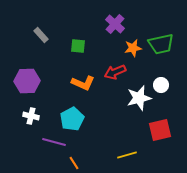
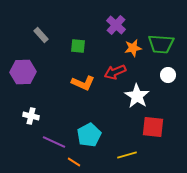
purple cross: moved 1 px right, 1 px down
green trapezoid: rotated 16 degrees clockwise
purple hexagon: moved 4 px left, 9 px up
white circle: moved 7 px right, 10 px up
white star: moved 2 px left, 2 px up; rotated 25 degrees counterclockwise
cyan pentagon: moved 17 px right, 16 px down
red square: moved 7 px left, 3 px up; rotated 20 degrees clockwise
purple line: rotated 10 degrees clockwise
orange line: moved 1 px up; rotated 24 degrees counterclockwise
